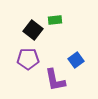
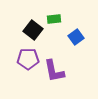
green rectangle: moved 1 px left, 1 px up
blue square: moved 23 px up
purple L-shape: moved 1 px left, 9 px up
